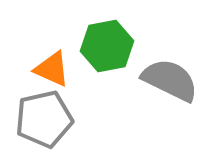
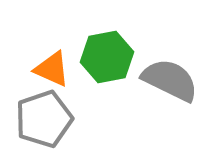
green hexagon: moved 11 px down
gray pentagon: rotated 6 degrees counterclockwise
